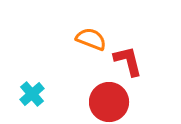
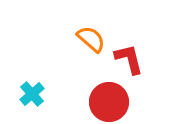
orange semicircle: rotated 20 degrees clockwise
red L-shape: moved 1 px right, 2 px up
